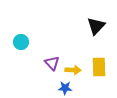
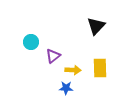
cyan circle: moved 10 px right
purple triangle: moved 1 px right, 7 px up; rotated 35 degrees clockwise
yellow rectangle: moved 1 px right, 1 px down
blue star: moved 1 px right
